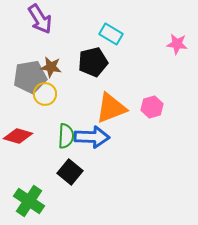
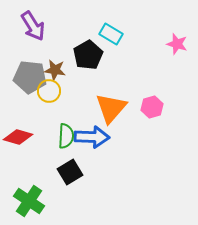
purple arrow: moved 7 px left, 7 px down
pink star: rotated 10 degrees clockwise
black pentagon: moved 5 px left, 7 px up; rotated 16 degrees counterclockwise
brown star: moved 4 px right, 3 px down
gray pentagon: rotated 16 degrees clockwise
yellow circle: moved 4 px right, 3 px up
orange triangle: rotated 28 degrees counterclockwise
red diamond: moved 1 px down
black square: rotated 20 degrees clockwise
